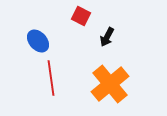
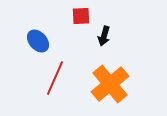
red square: rotated 30 degrees counterclockwise
black arrow: moved 3 px left, 1 px up; rotated 12 degrees counterclockwise
red line: moved 4 px right; rotated 32 degrees clockwise
